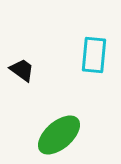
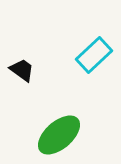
cyan rectangle: rotated 42 degrees clockwise
